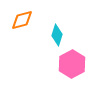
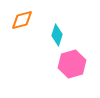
pink hexagon: rotated 12 degrees clockwise
